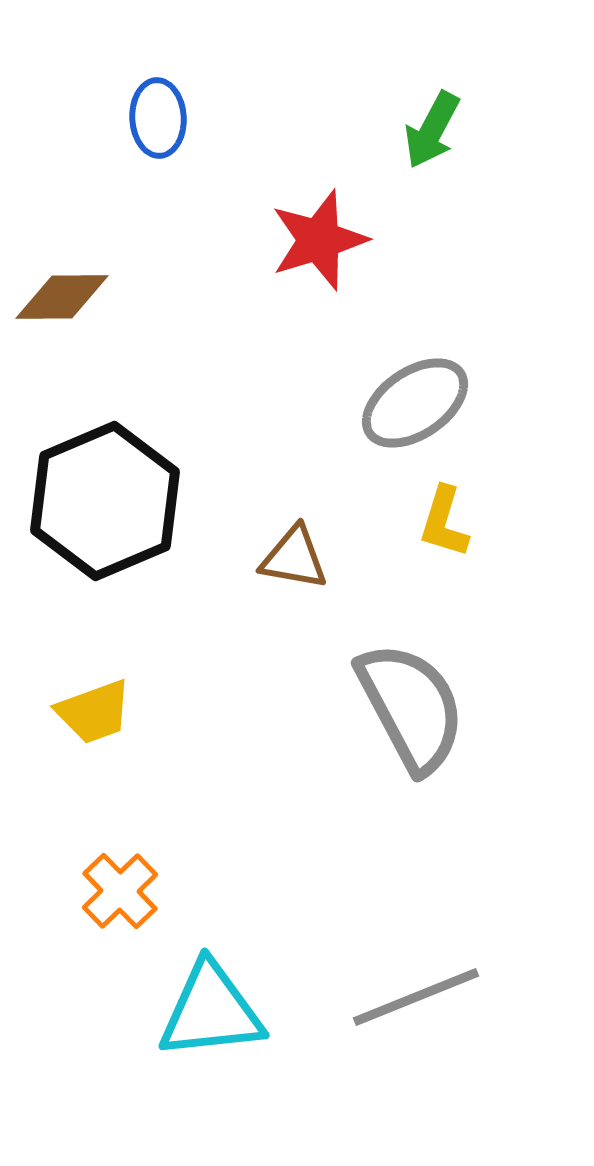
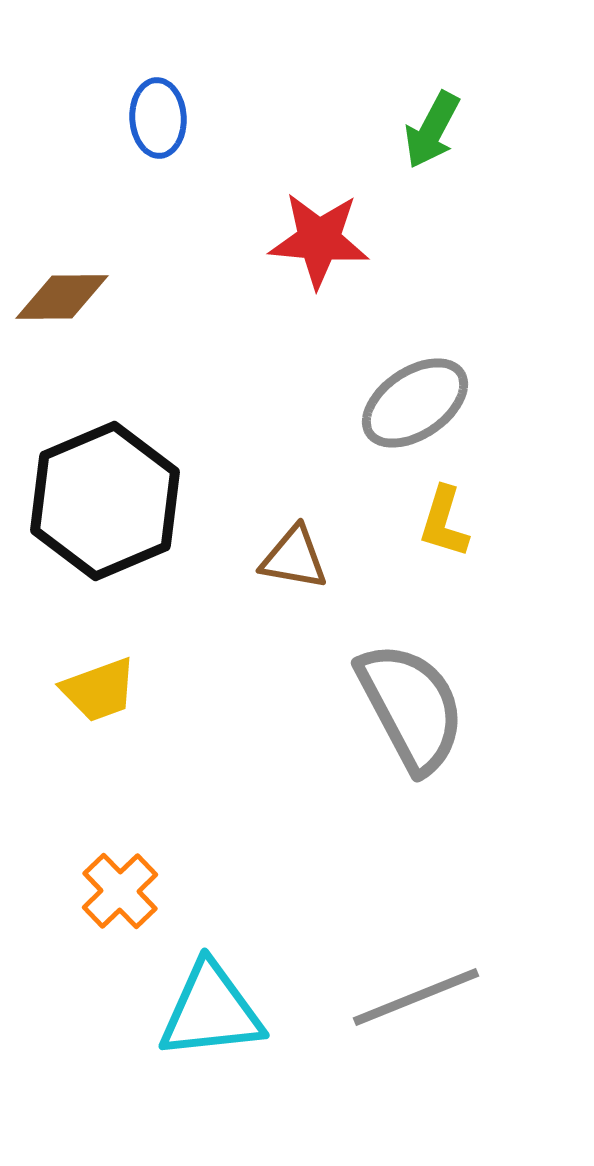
red star: rotated 22 degrees clockwise
yellow trapezoid: moved 5 px right, 22 px up
